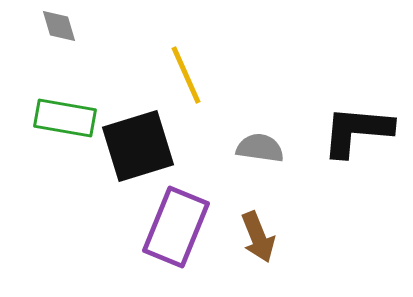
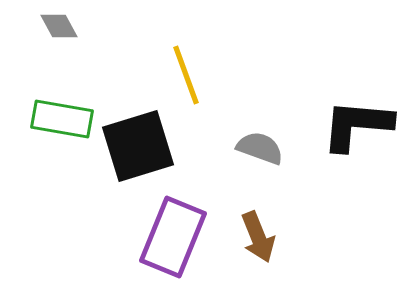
gray diamond: rotated 12 degrees counterclockwise
yellow line: rotated 4 degrees clockwise
green rectangle: moved 3 px left, 1 px down
black L-shape: moved 6 px up
gray semicircle: rotated 12 degrees clockwise
purple rectangle: moved 3 px left, 10 px down
